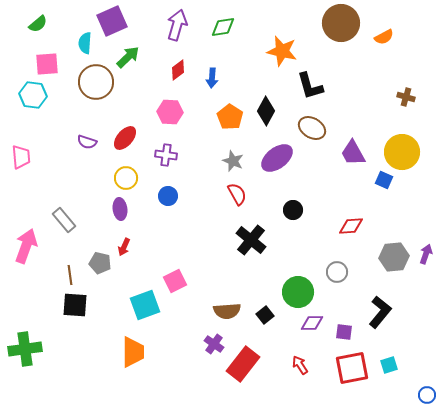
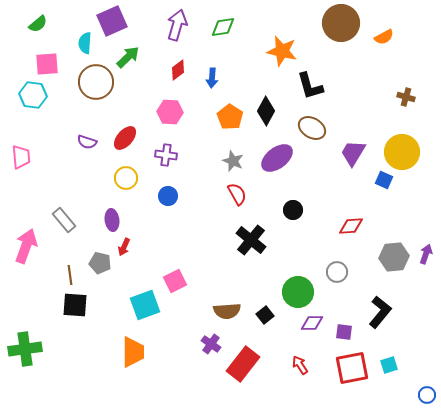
purple trapezoid at (353, 153): rotated 60 degrees clockwise
purple ellipse at (120, 209): moved 8 px left, 11 px down
purple cross at (214, 344): moved 3 px left
